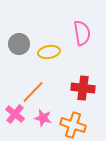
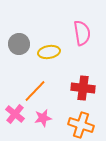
orange line: moved 2 px right, 1 px up
pink star: rotated 24 degrees counterclockwise
orange cross: moved 8 px right
